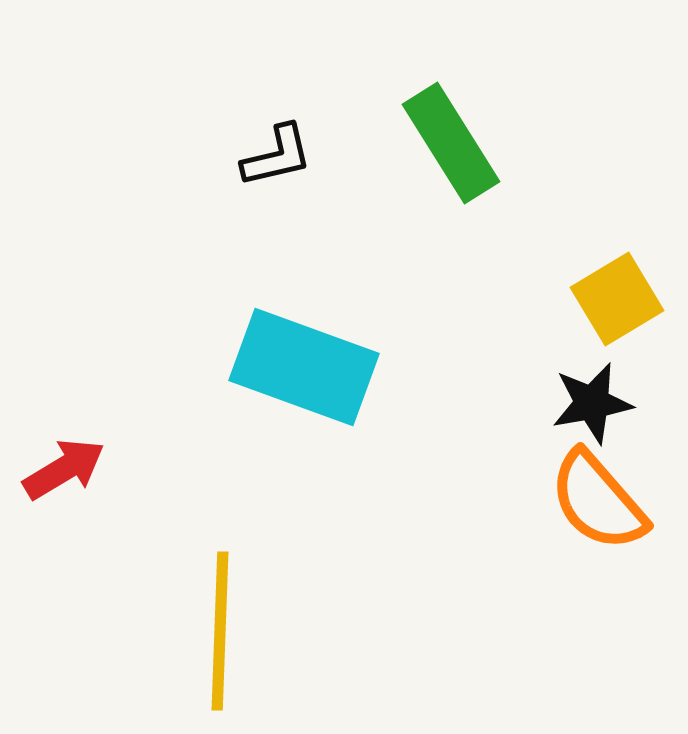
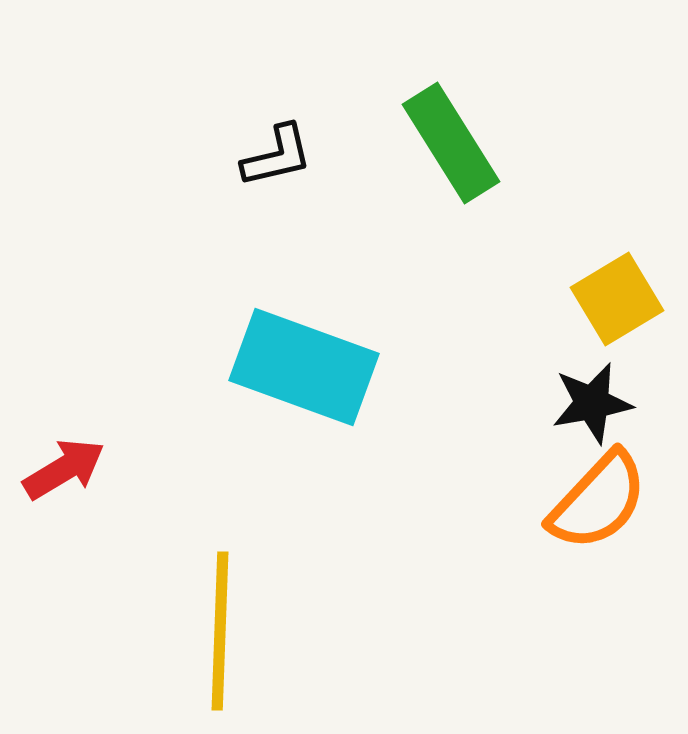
orange semicircle: rotated 96 degrees counterclockwise
